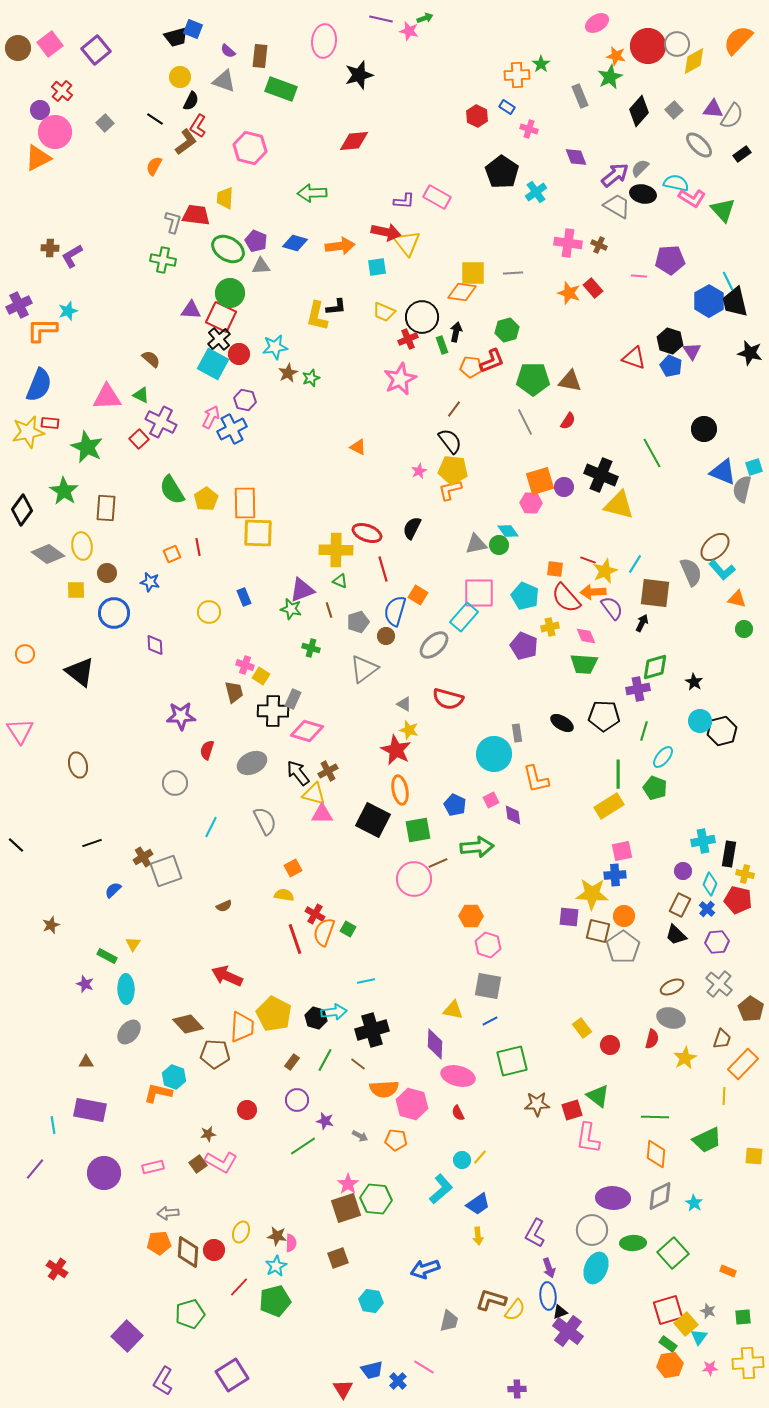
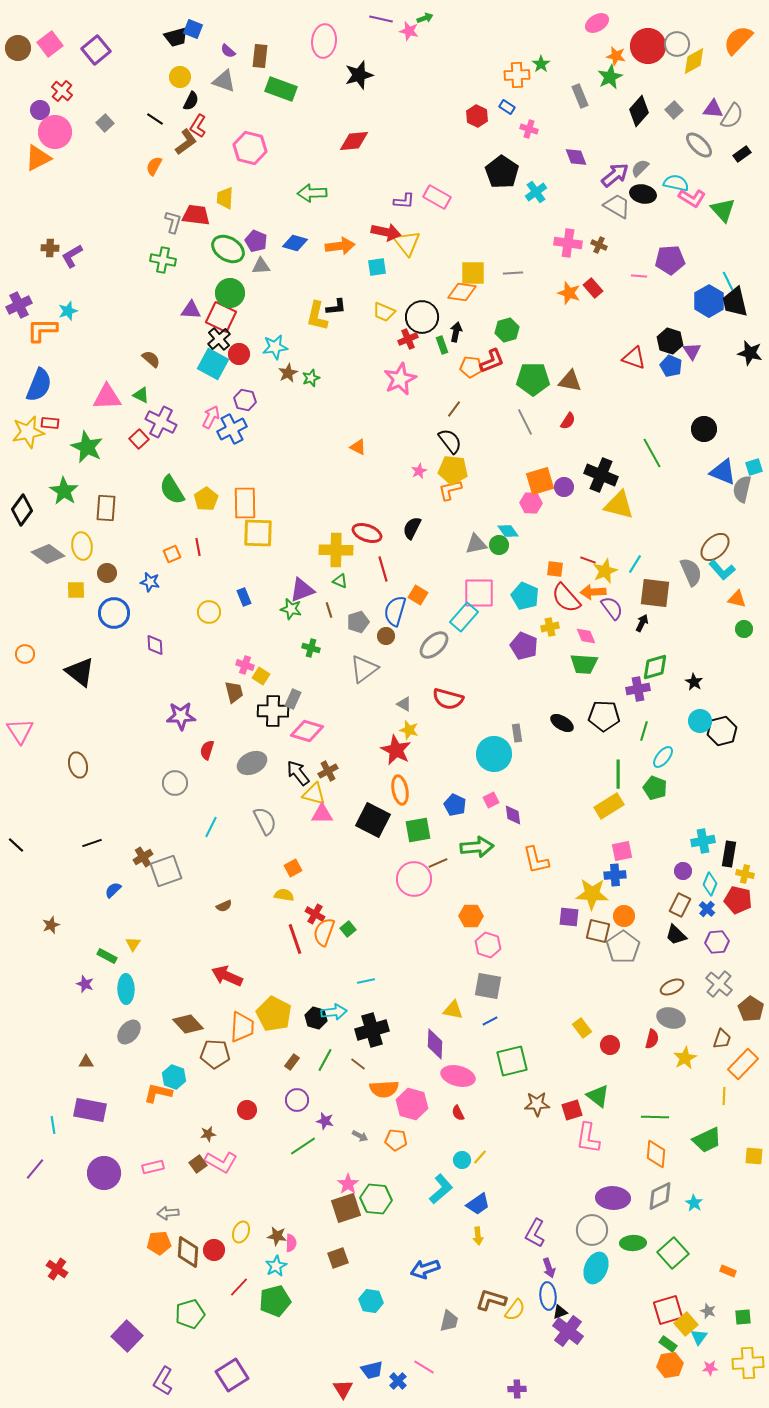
orange L-shape at (536, 779): moved 81 px down
green square at (348, 929): rotated 21 degrees clockwise
